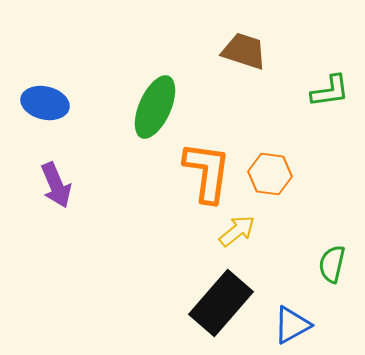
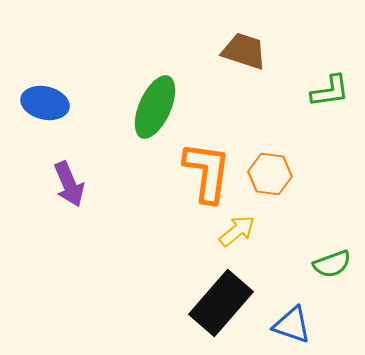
purple arrow: moved 13 px right, 1 px up
green semicircle: rotated 123 degrees counterclockwise
blue triangle: rotated 48 degrees clockwise
